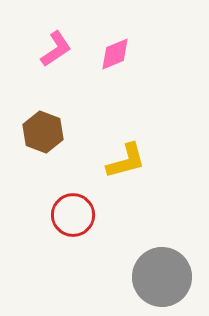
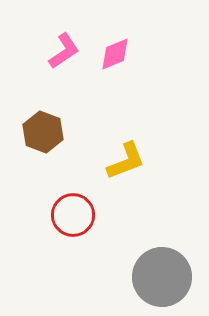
pink L-shape: moved 8 px right, 2 px down
yellow L-shape: rotated 6 degrees counterclockwise
